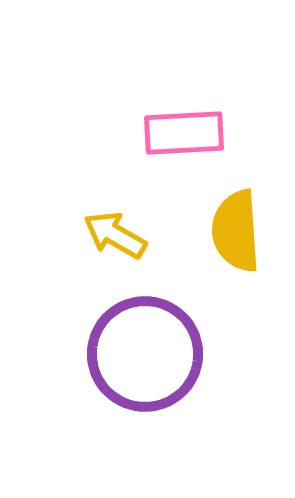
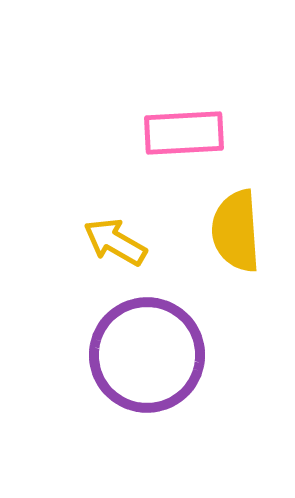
yellow arrow: moved 7 px down
purple circle: moved 2 px right, 1 px down
